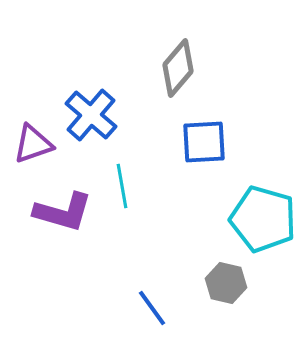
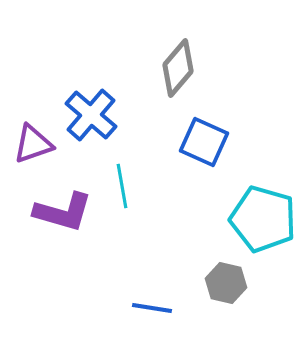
blue square: rotated 27 degrees clockwise
blue line: rotated 45 degrees counterclockwise
